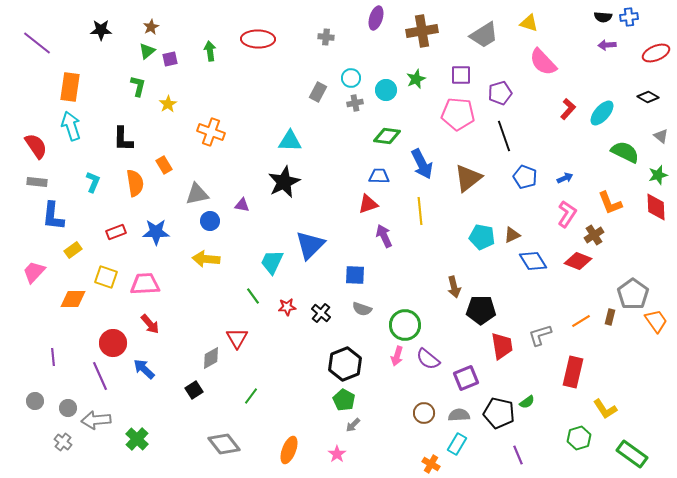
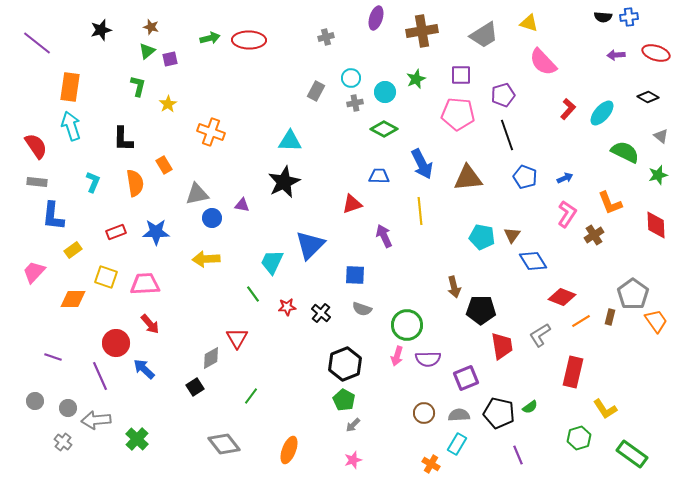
brown star at (151, 27): rotated 28 degrees counterclockwise
black star at (101, 30): rotated 15 degrees counterclockwise
gray cross at (326, 37): rotated 21 degrees counterclockwise
red ellipse at (258, 39): moved 9 px left, 1 px down
purple arrow at (607, 45): moved 9 px right, 10 px down
green arrow at (210, 51): moved 13 px up; rotated 84 degrees clockwise
red ellipse at (656, 53): rotated 40 degrees clockwise
cyan circle at (386, 90): moved 1 px left, 2 px down
gray rectangle at (318, 92): moved 2 px left, 1 px up
purple pentagon at (500, 93): moved 3 px right, 2 px down
green diamond at (387, 136): moved 3 px left, 7 px up; rotated 20 degrees clockwise
black line at (504, 136): moved 3 px right, 1 px up
brown triangle at (468, 178): rotated 32 degrees clockwise
red triangle at (368, 204): moved 16 px left
red diamond at (656, 207): moved 18 px down
blue circle at (210, 221): moved 2 px right, 3 px up
brown triangle at (512, 235): rotated 30 degrees counterclockwise
yellow arrow at (206, 259): rotated 8 degrees counterclockwise
red diamond at (578, 261): moved 16 px left, 36 px down
green line at (253, 296): moved 2 px up
green circle at (405, 325): moved 2 px right
gray L-shape at (540, 335): rotated 15 degrees counterclockwise
red circle at (113, 343): moved 3 px right
purple line at (53, 357): rotated 66 degrees counterclockwise
purple semicircle at (428, 359): rotated 40 degrees counterclockwise
black square at (194, 390): moved 1 px right, 3 px up
green semicircle at (527, 402): moved 3 px right, 5 px down
pink star at (337, 454): moved 16 px right, 6 px down; rotated 18 degrees clockwise
